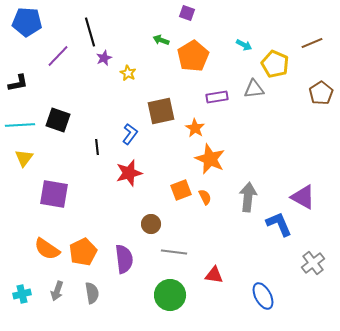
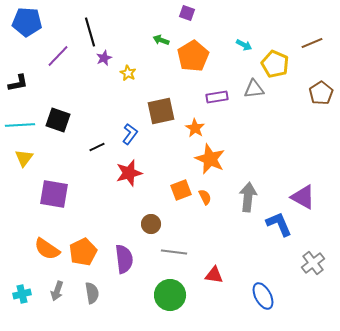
black line at (97, 147): rotated 70 degrees clockwise
